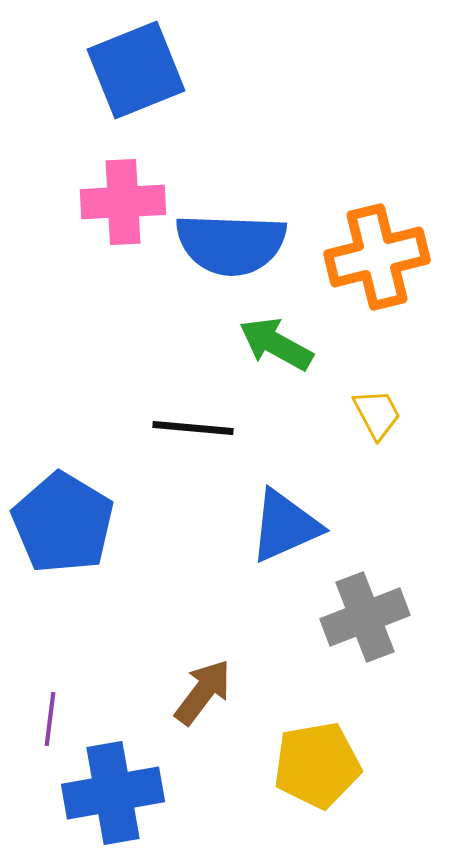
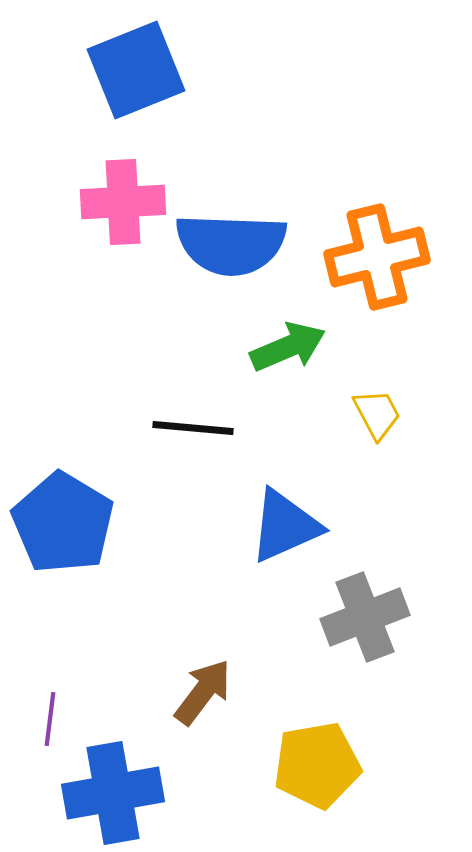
green arrow: moved 12 px right, 3 px down; rotated 128 degrees clockwise
